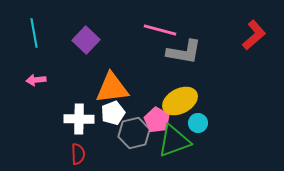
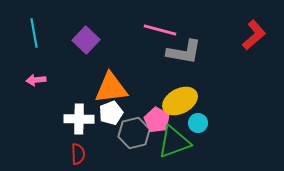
orange triangle: moved 1 px left
white pentagon: moved 2 px left
green triangle: moved 1 px down
